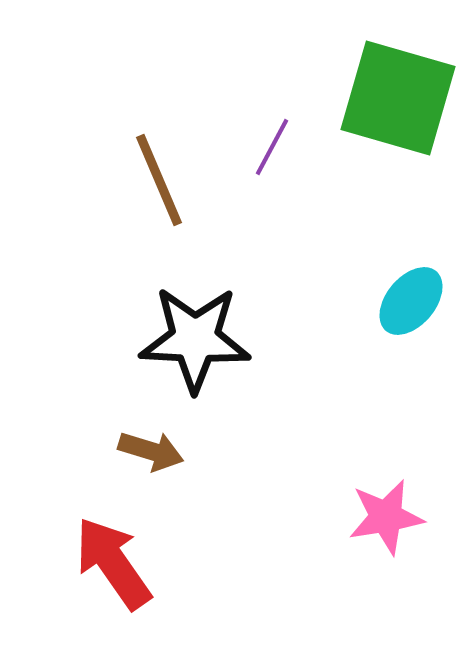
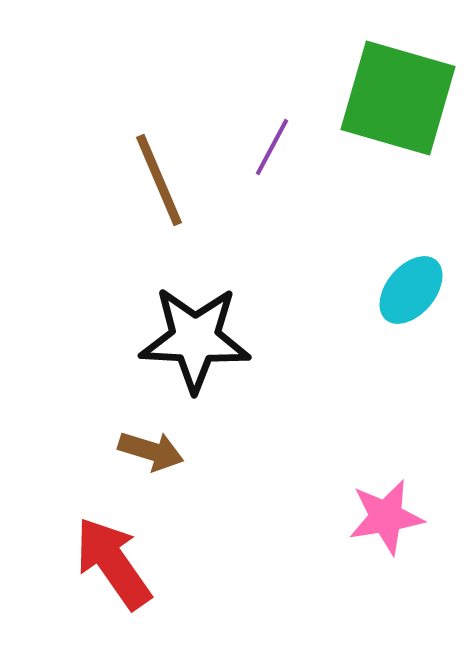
cyan ellipse: moved 11 px up
